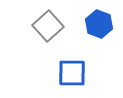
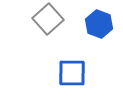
gray square: moved 7 px up
